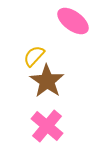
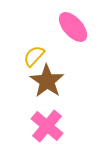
pink ellipse: moved 6 px down; rotated 12 degrees clockwise
